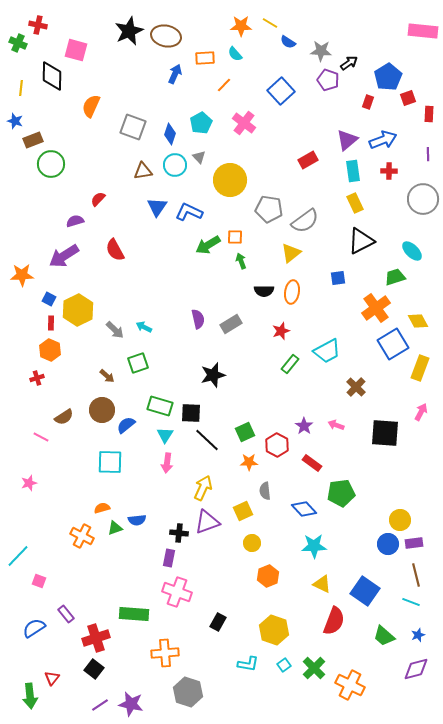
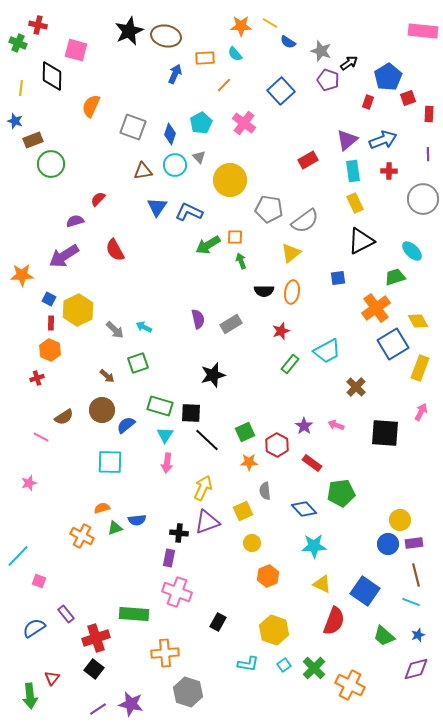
gray star at (321, 51): rotated 15 degrees clockwise
purple line at (100, 705): moved 2 px left, 4 px down
